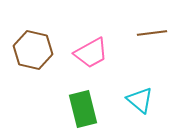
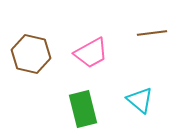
brown hexagon: moved 2 px left, 4 px down
